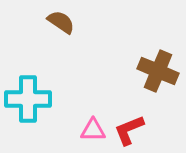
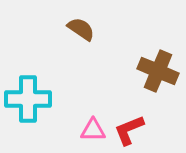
brown semicircle: moved 20 px right, 7 px down
